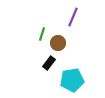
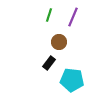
green line: moved 7 px right, 19 px up
brown circle: moved 1 px right, 1 px up
cyan pentagon: rotated 15 degrees clockwise
